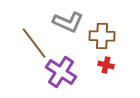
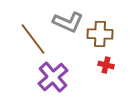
brown cross: moved 2 px left, 2 px up
brown line: moved 1 px left, 4 px up
purple cross: moved 8 px left, 5 px down; rotated 16 degrees clockwise
